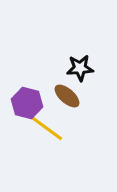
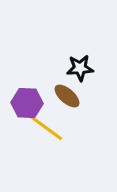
purple hexagon: rotated 12 degrees counterclockwise
